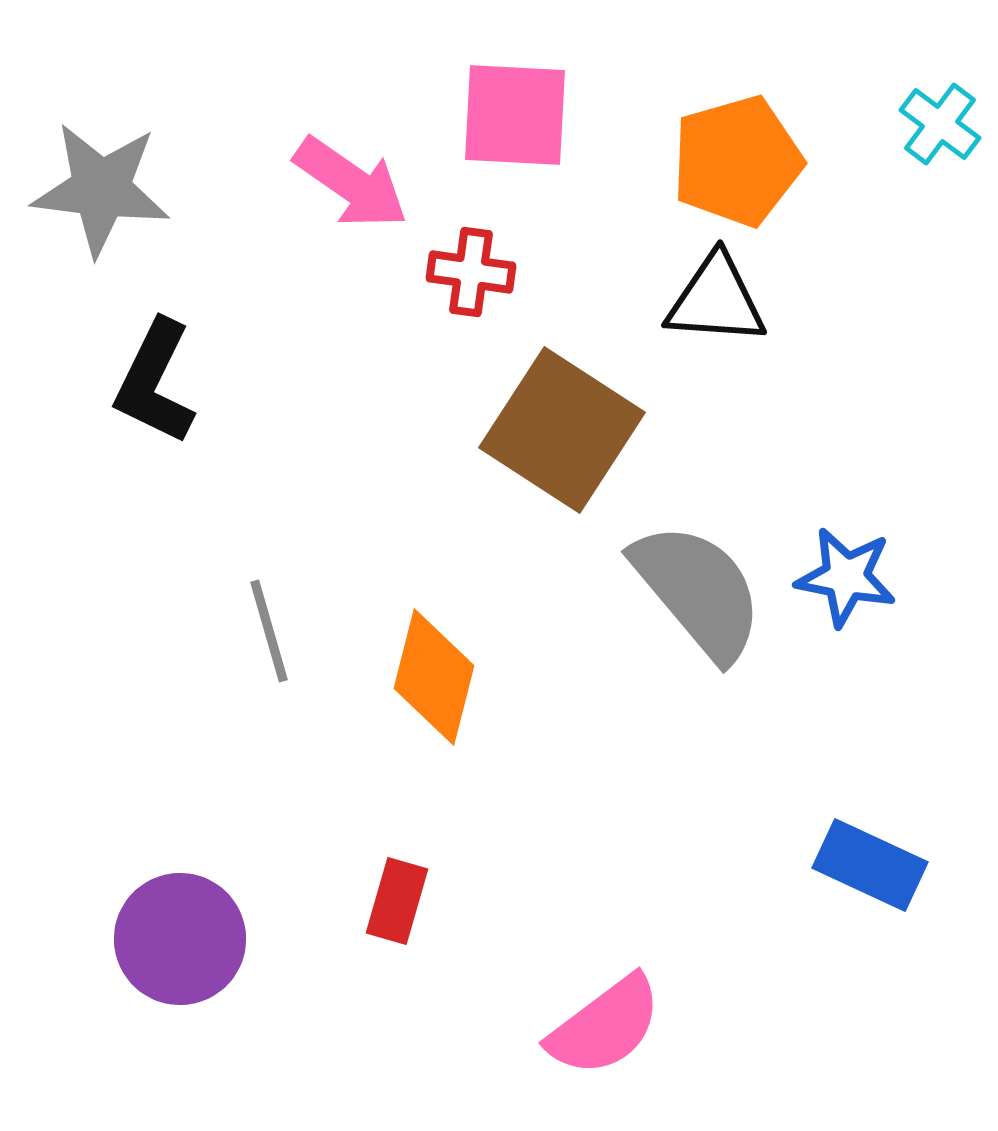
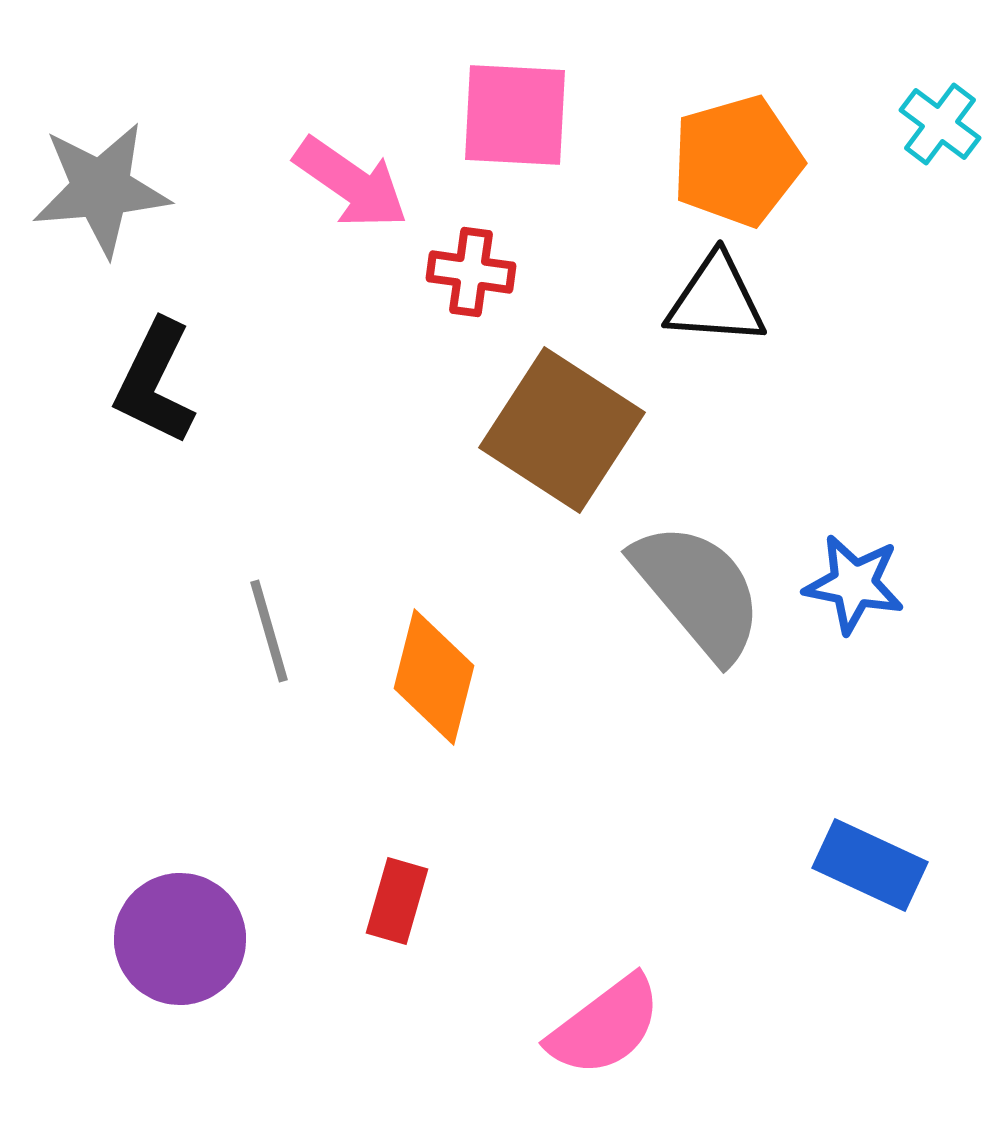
gray star: rotated 12 degrees counterclockwise
blue star: moved 8 px right, 7 px down
